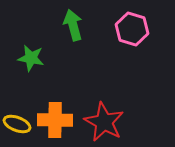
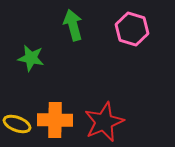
red star: rotated 21 degrees clockwise
